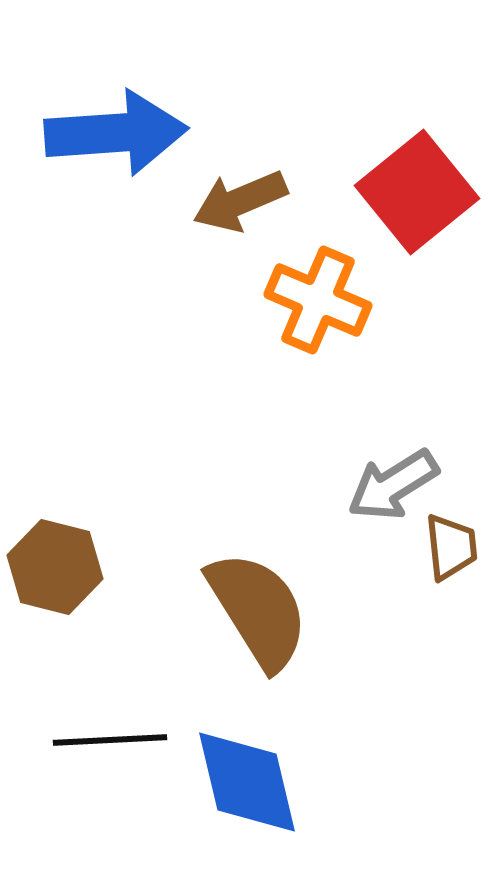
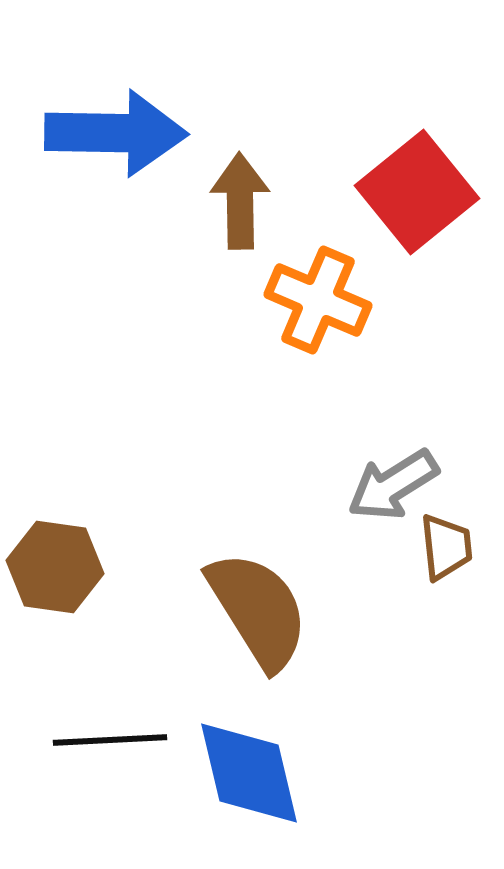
blue arrow: rotated 5 degrees clockwise
brown arrow: rotated 112 degrees clockwise
brown trapezoid: moved 5 px left
brown hexagon: rotated 6 degrees counterclockwise
blue diamond: moved 2 px right, 9 px up
